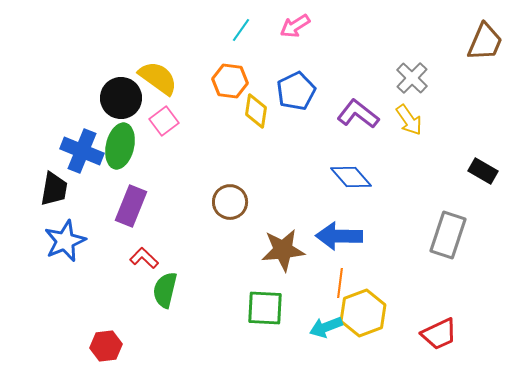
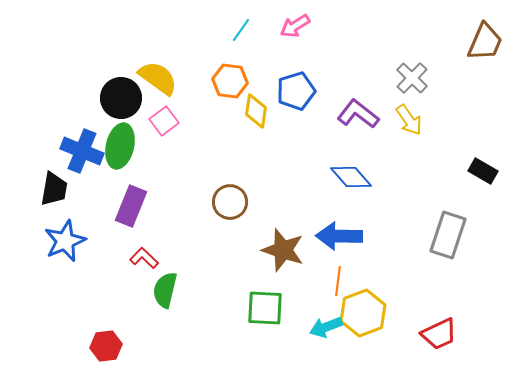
blue pentagon: rotated 9 degrees clockwise
brown star: rotated 24 degrees clockwise
orange line: moved 2 px left, 2 px up
